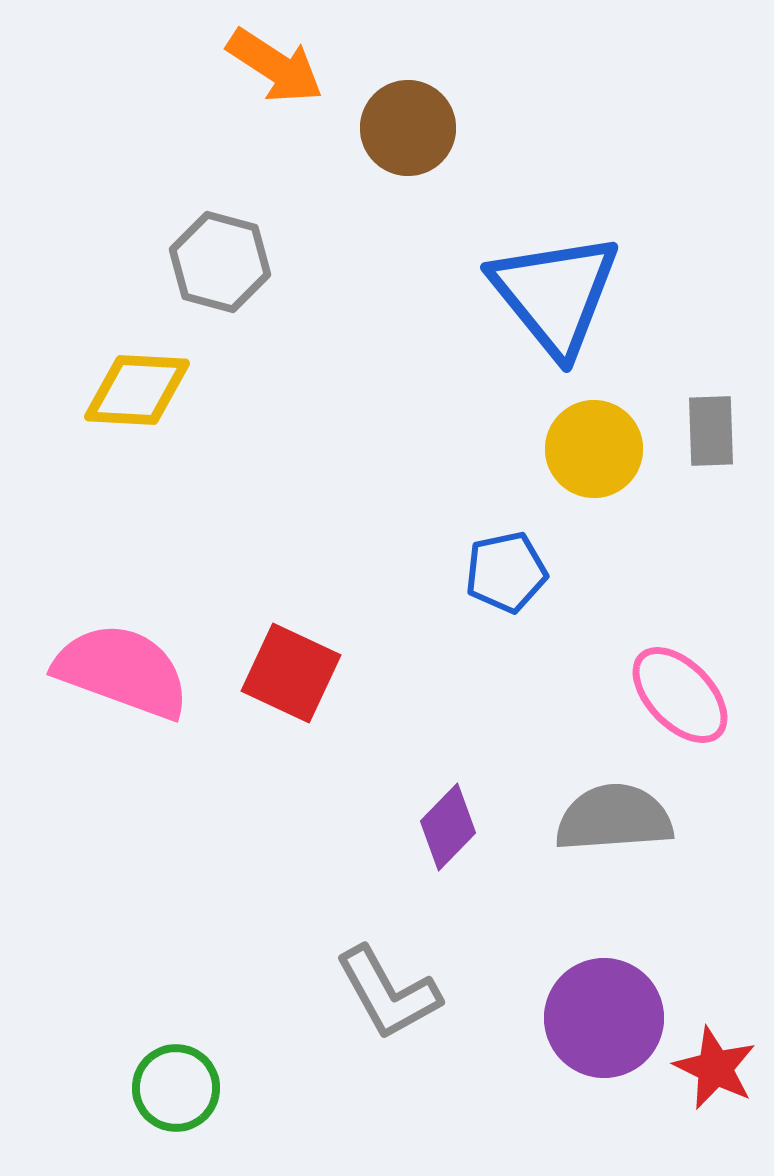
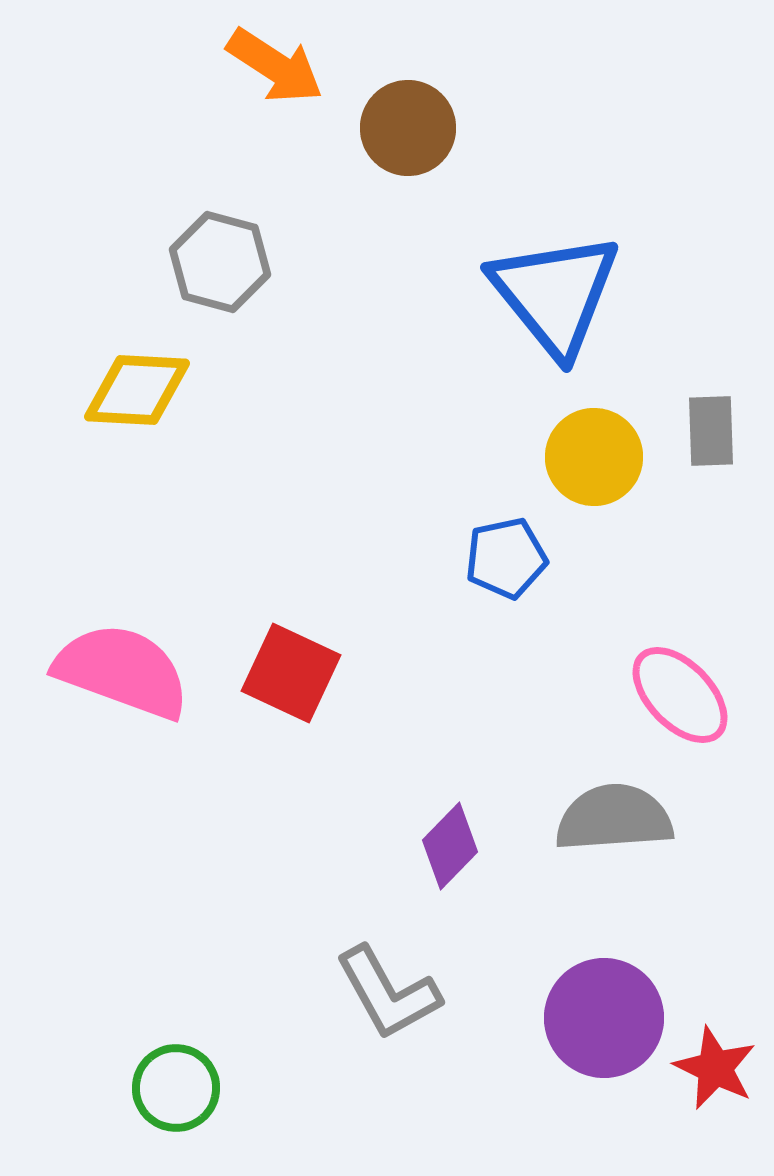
yellow circle: moved 8 px down
blue pentagon: moved 14 px up
purple diamond: moved 2 px right, 19 px down
